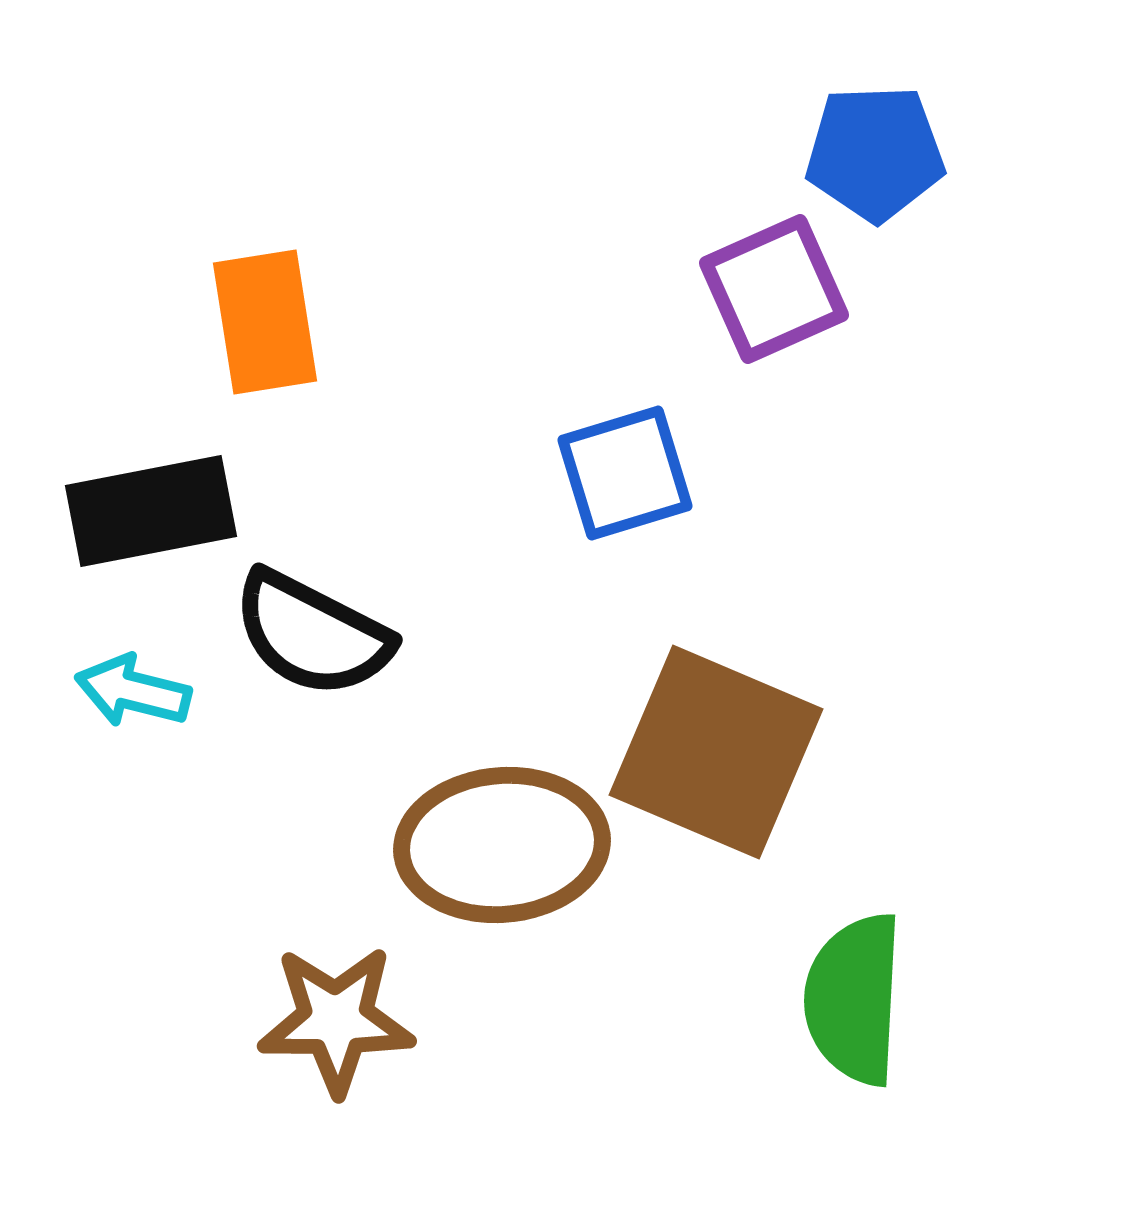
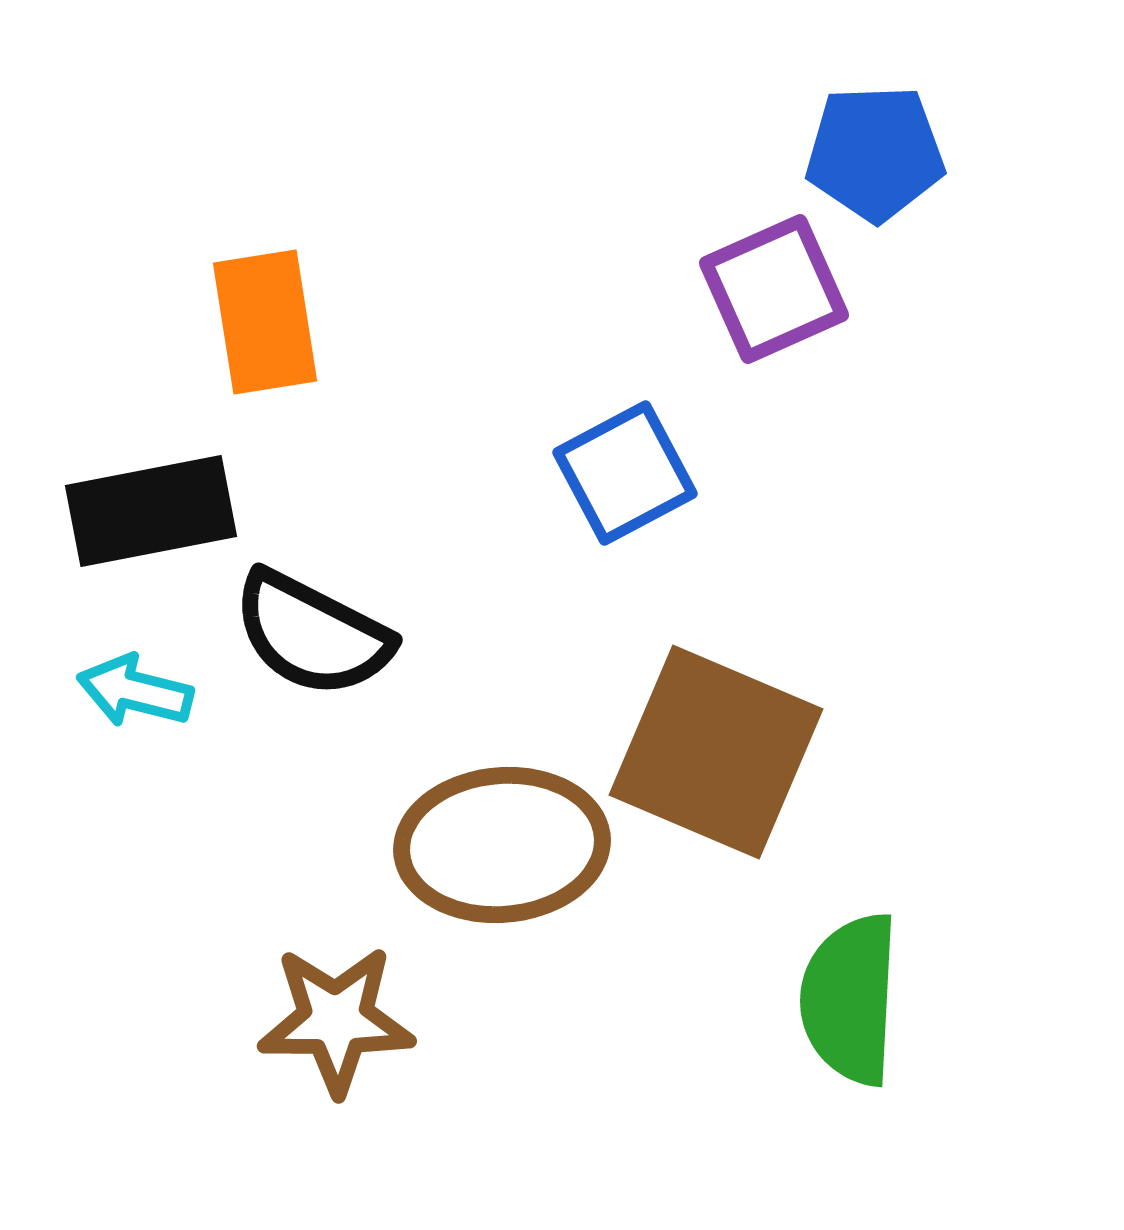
blue square: rotated 11 degrees counterclockwise
cyan arrow: moved 2 px right
green semicircle: moved 4 px left
